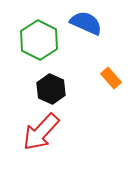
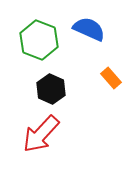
blue semicircle: moved 3 px right, 6 px down
green hexagon: rotated 6 degrees counterclockwise
red arrow: moved 2 px down
